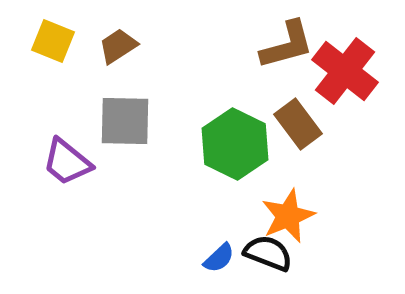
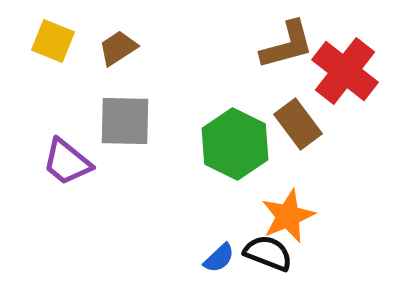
brown trapezoid: moved 2 px down
